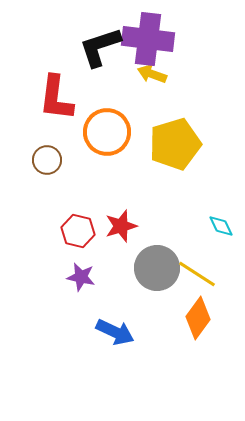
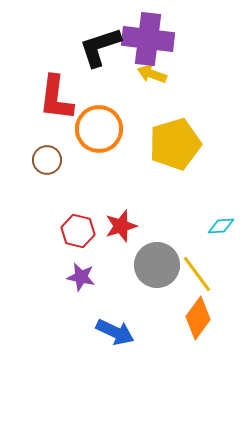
orange circle: moved 8 px left, 3 px up
cyan diamond: rotated 68 degrees counterclockwise
gray circle: moved 3 px up
yellow line: rotated 21 degrees clockwise
